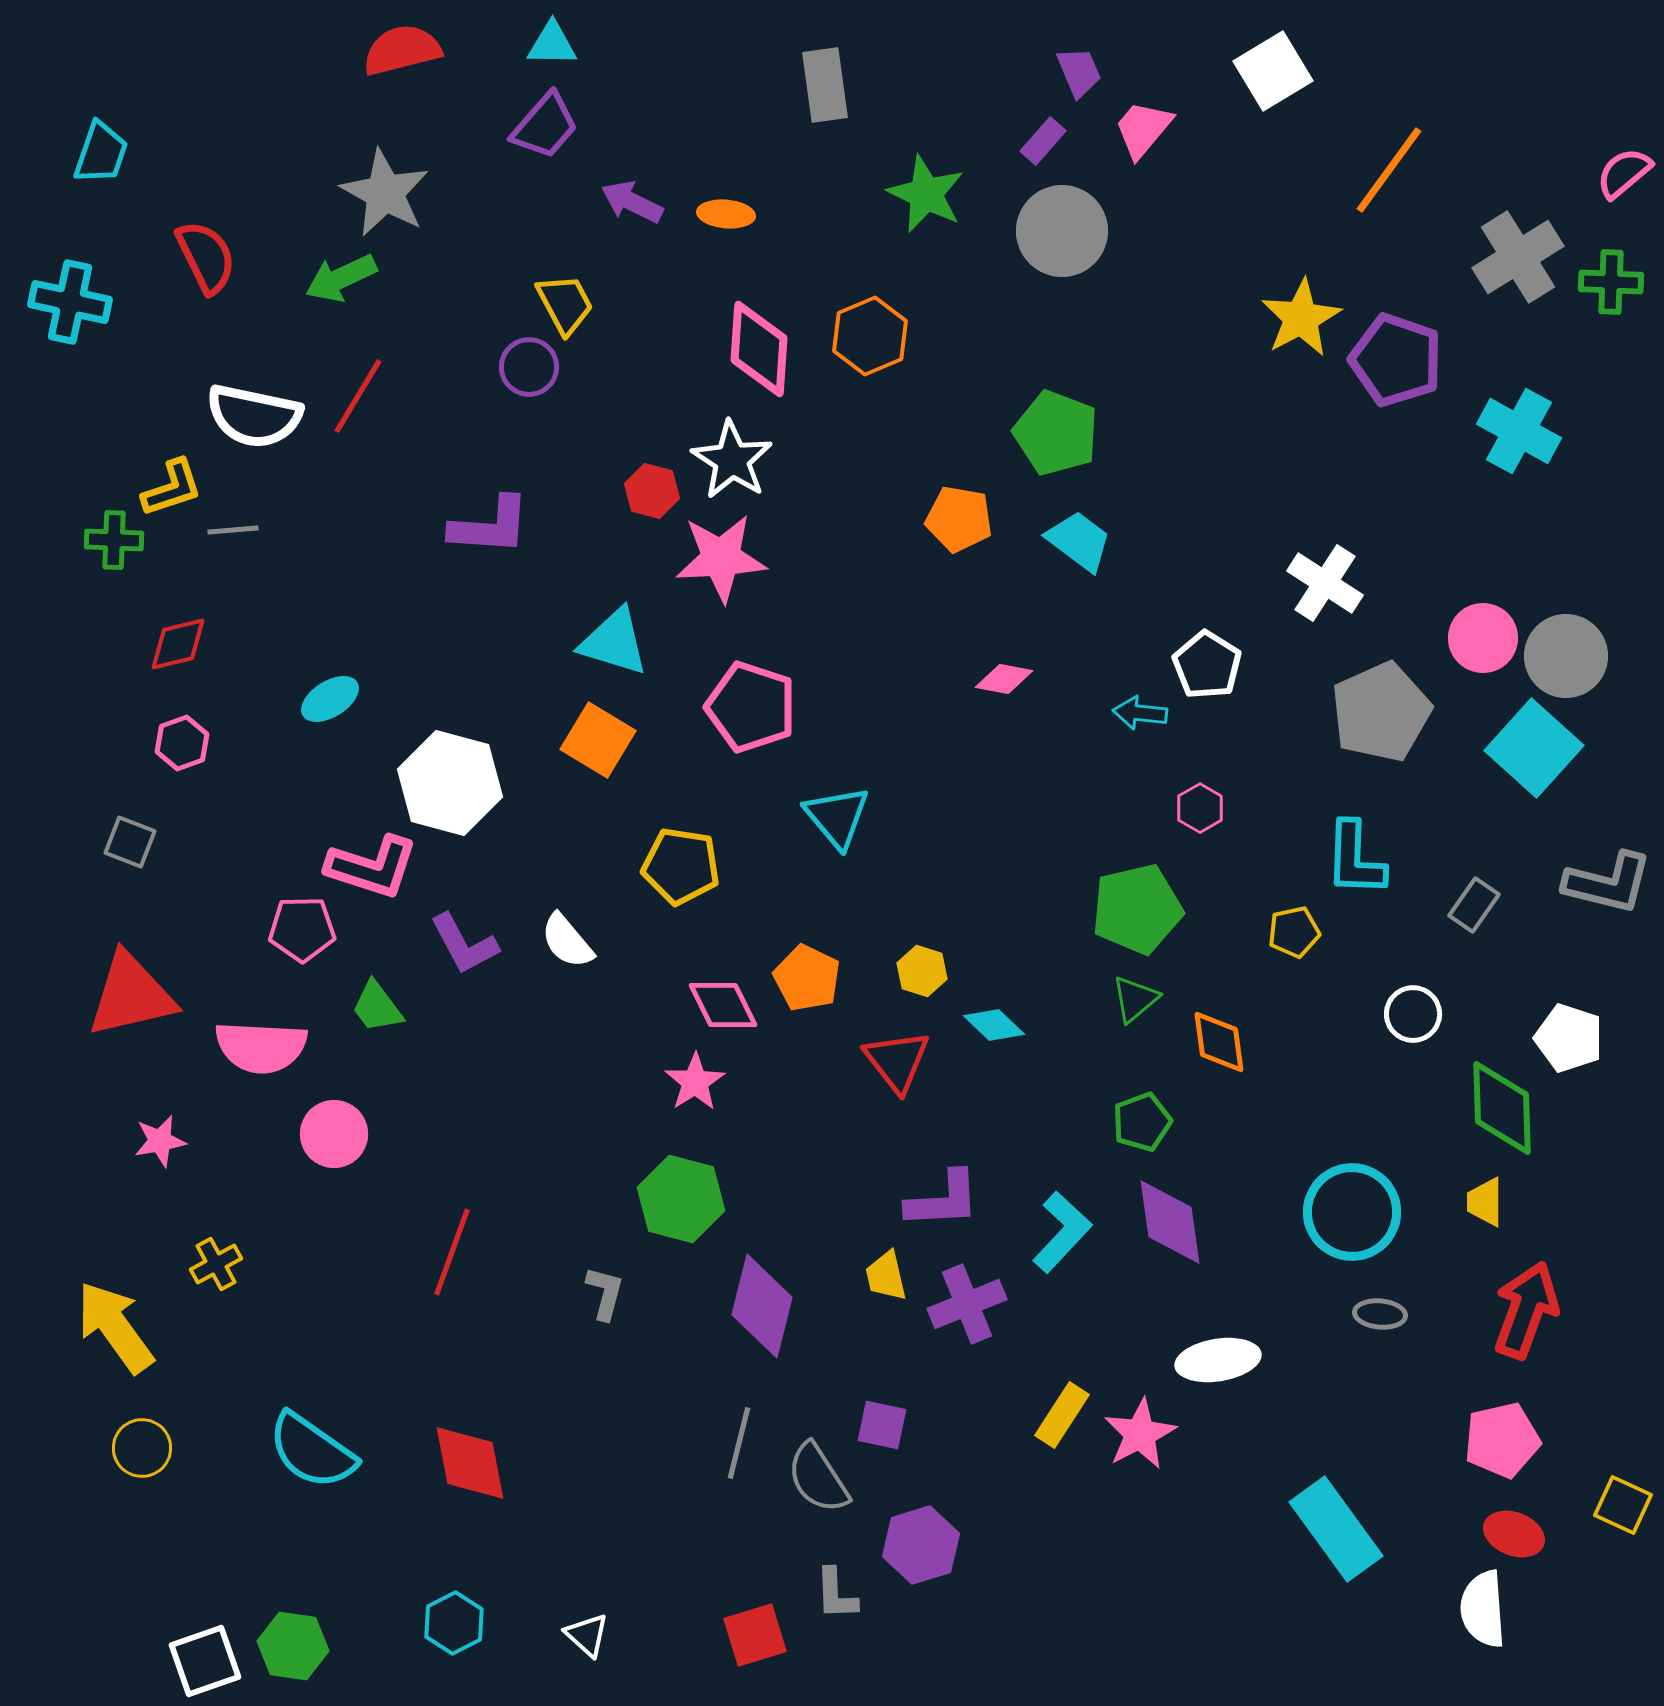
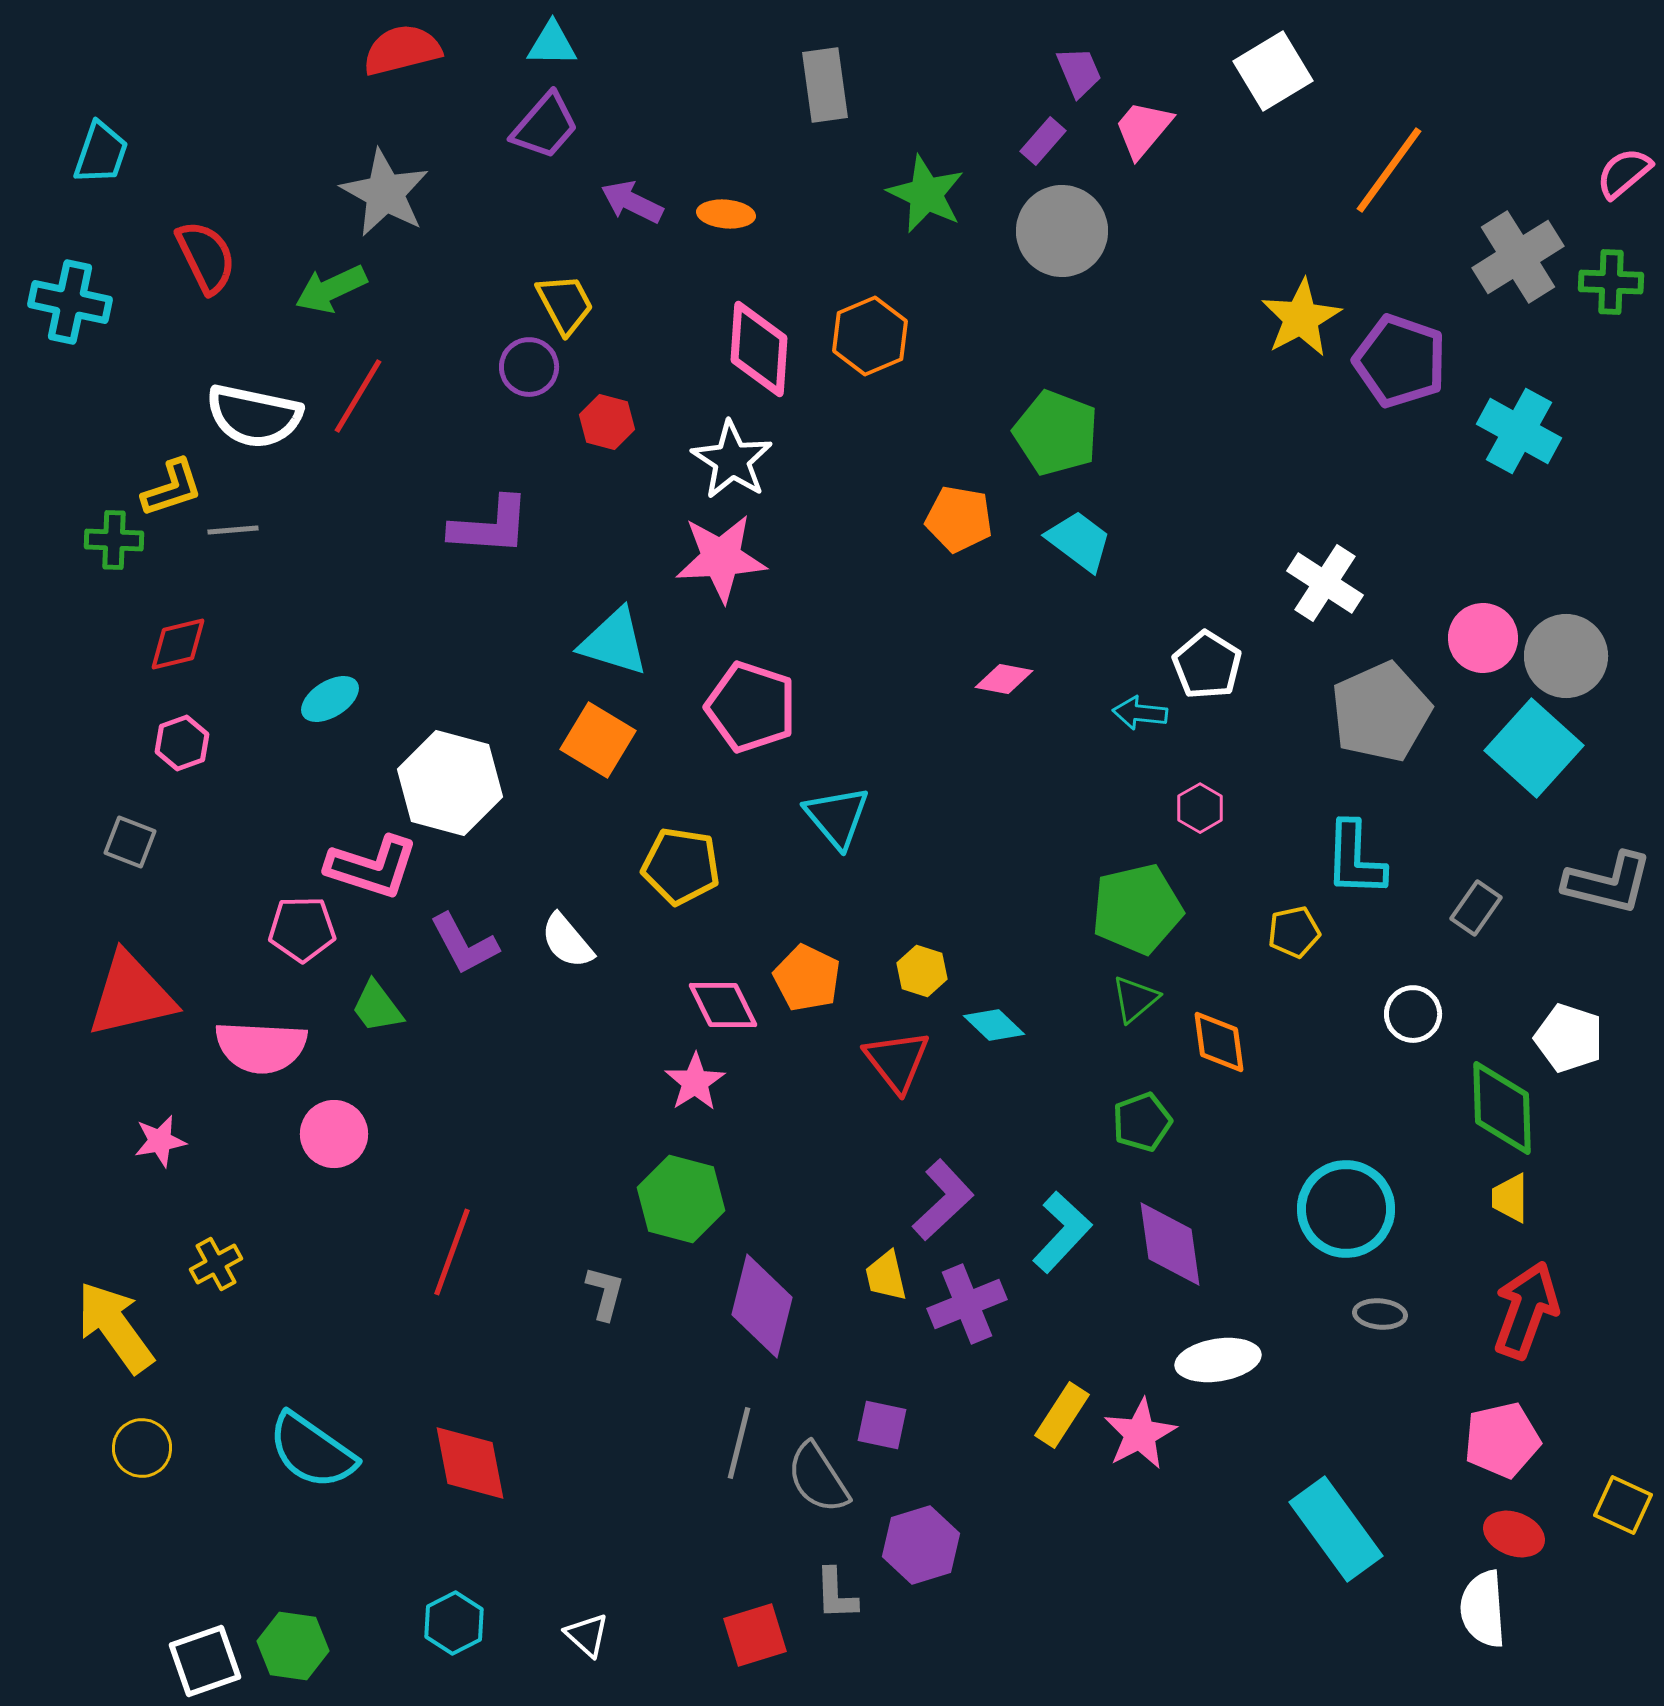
green arrow at (341, 278): moved 10 px left, 11 px down
purple pentagon at (1396, 360): moved 4 px right, 1 px down
red hexagon at (652, 491): moved 45 px left, 69 px up
gray rectangle at (1474, 905): moved 2 px right, 3 px down
purple L-shape at (943, 1200): rotated 40 degrees counterclockwise
yellow trapezoid at (1485, 1202): moved 25 px right, 4 px up
cyan circle at (1352, 1212): moved 6 px left, 3 px up
purple diamond at (1170, 1222): moved 22 px down
